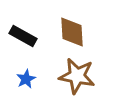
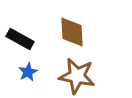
black rectangle: moved 3 px left, 3 px down
blue star: moved 2 px right, 7 px up
